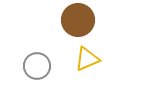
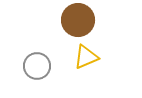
yellow triangle: moved 1 px left, 2 px up
